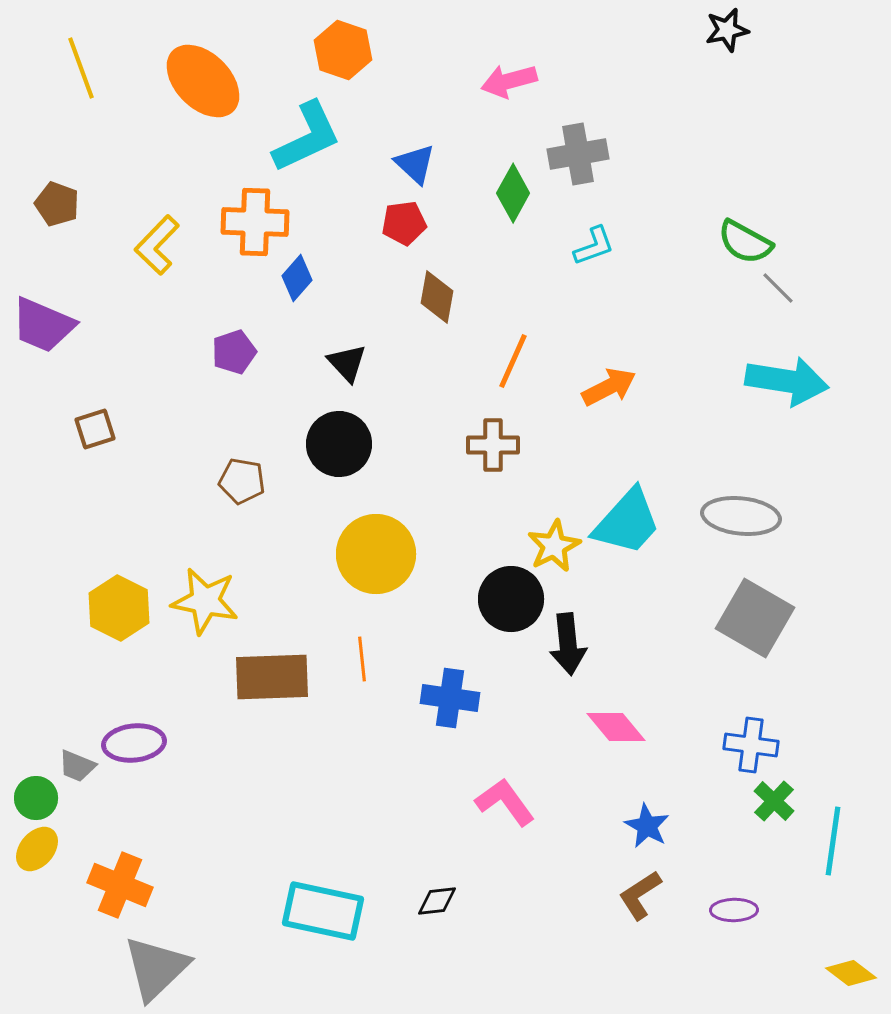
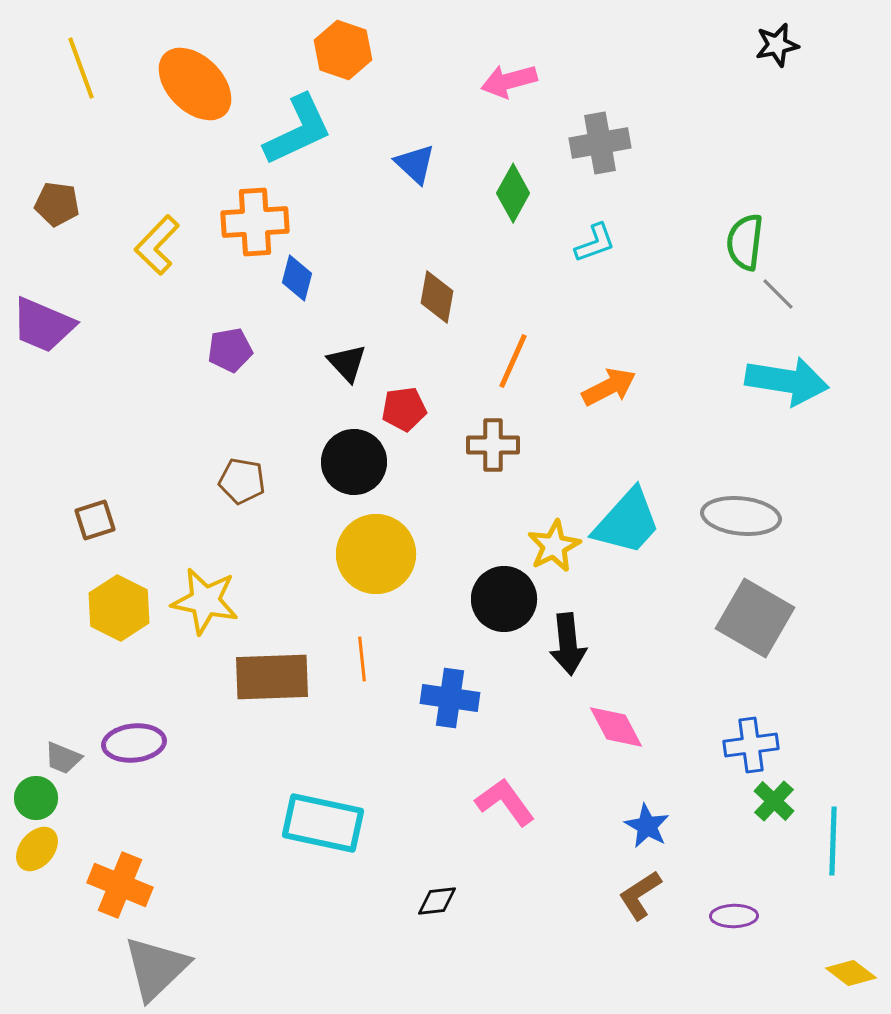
black star at (727, 30): moved 50 px right, 15 px down
orange ellipse at (203, 81): moved 8 px left, 3 px down
cyan L-shape at (307, 137): moved 9 px left, 7 px up
gray cross at (578, 154): moved 22 px right, 11 px up
brown pentagon at (57, 204): rotated 12 degrees counterclockwise
orange cross at (255, 222): rotated 6 degrees counterclockwise
red pentagon at (404, 223): moved 186 px down
green semicircle at (745, 242): rotated 68 degrees clockwise
cyan L-shape at (594, 246): moved 1 px right, 3 px up
blue diamond at (297, 278): rotated 27 degrees counterclockwise
gray line at (778, 288): moved 6 px down
purple pentagon at (234, 352): moved 4 px left, 2 px up; rotated 9 degrees clockwise
brown square at (95, 429): moved 91 px down
black circle at (339, 444): moved 15 px right, 18 px down
black circle at (511, 599): moved 7 px left
pink diamond at (616, 727): rotated 12 degrees clockwise
blue cross at (751, 745): rotated 16 degrees counterclockwise
gray trapezoid at (77, 766): moved 14 px left, 8 px up
cyan line at (833, 841): rotated 6 degrees counterclockwise
purple ellipse at (734, 910): moved 6 px down
cyan rectangle at (323, 911): moved 88 px up
